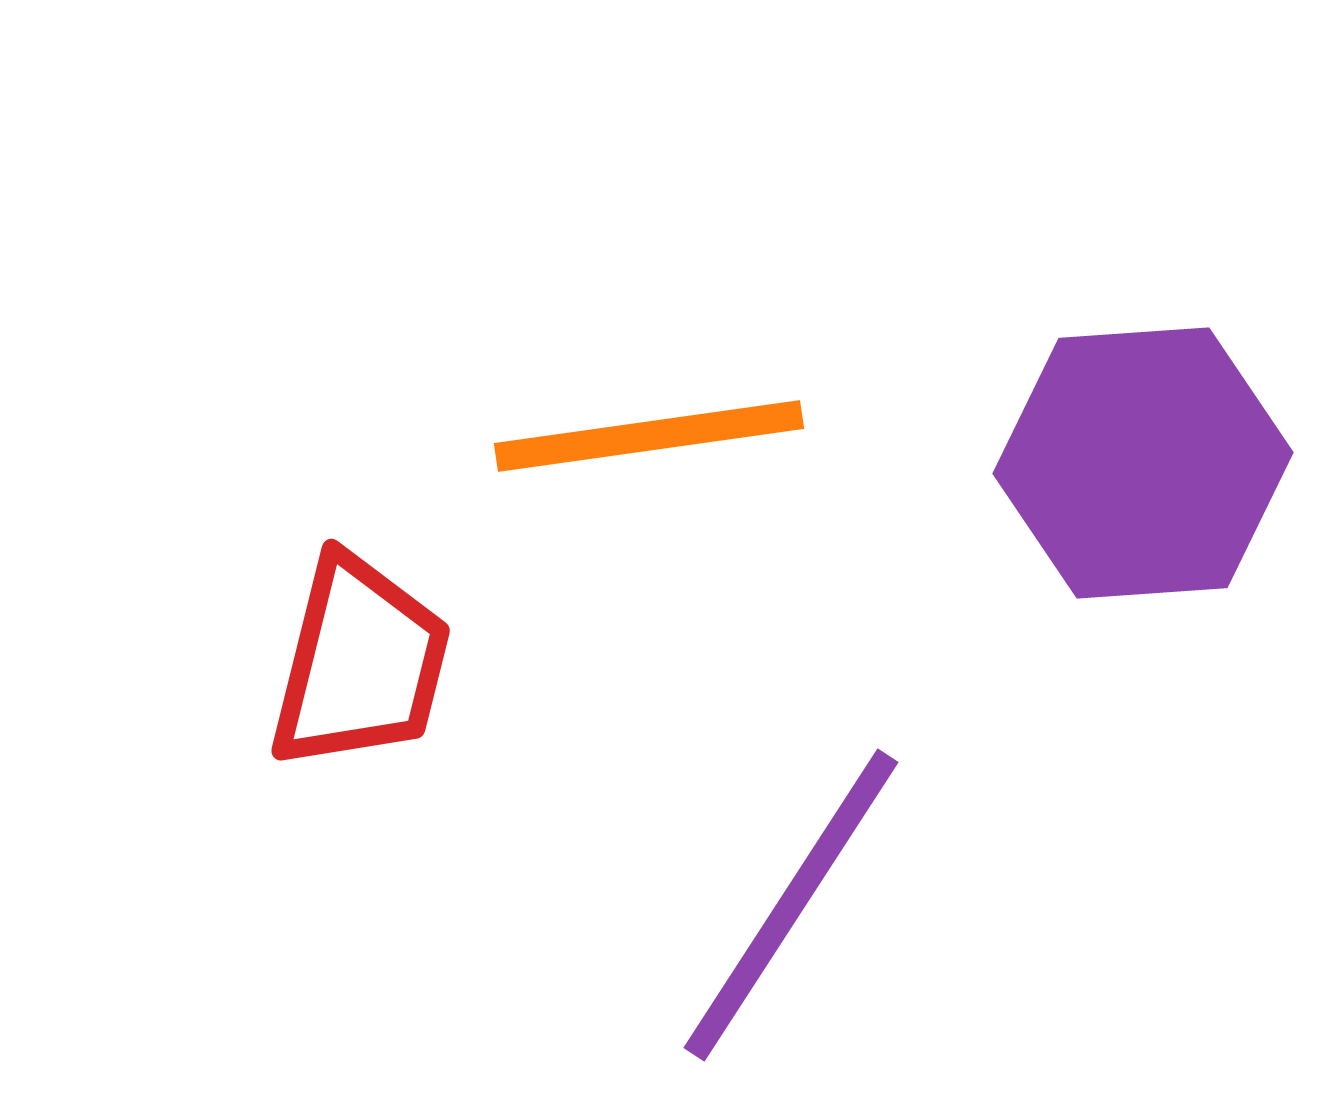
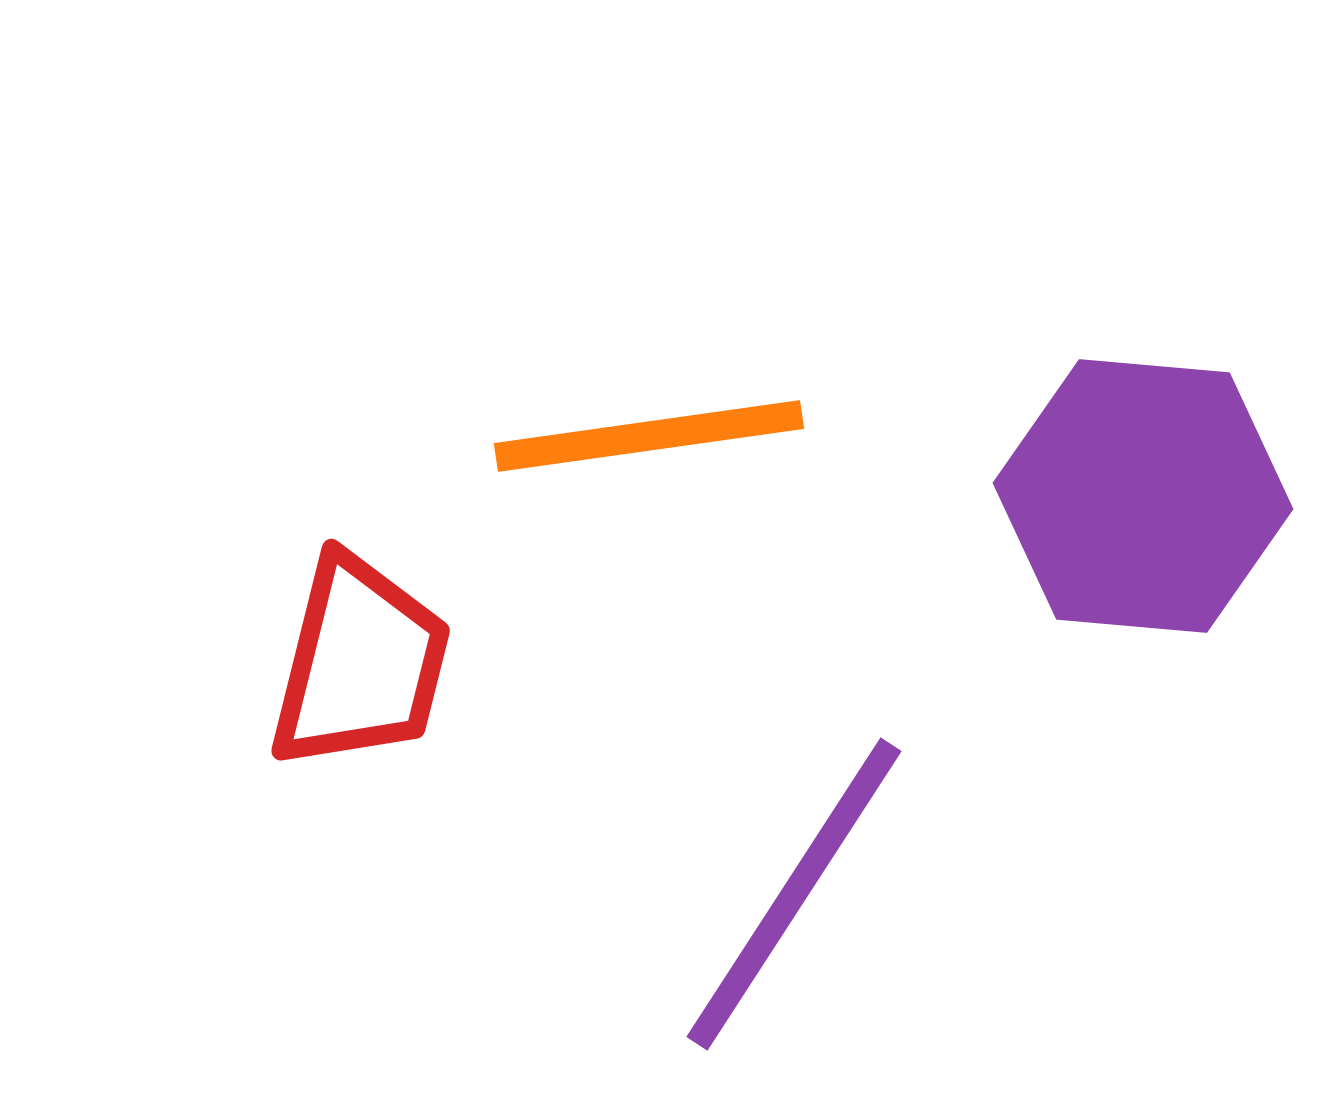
purple hexagon: moved 33 px down; rotated 9 degrees clockwise
purple line: moved 3 px right, 11 px up
